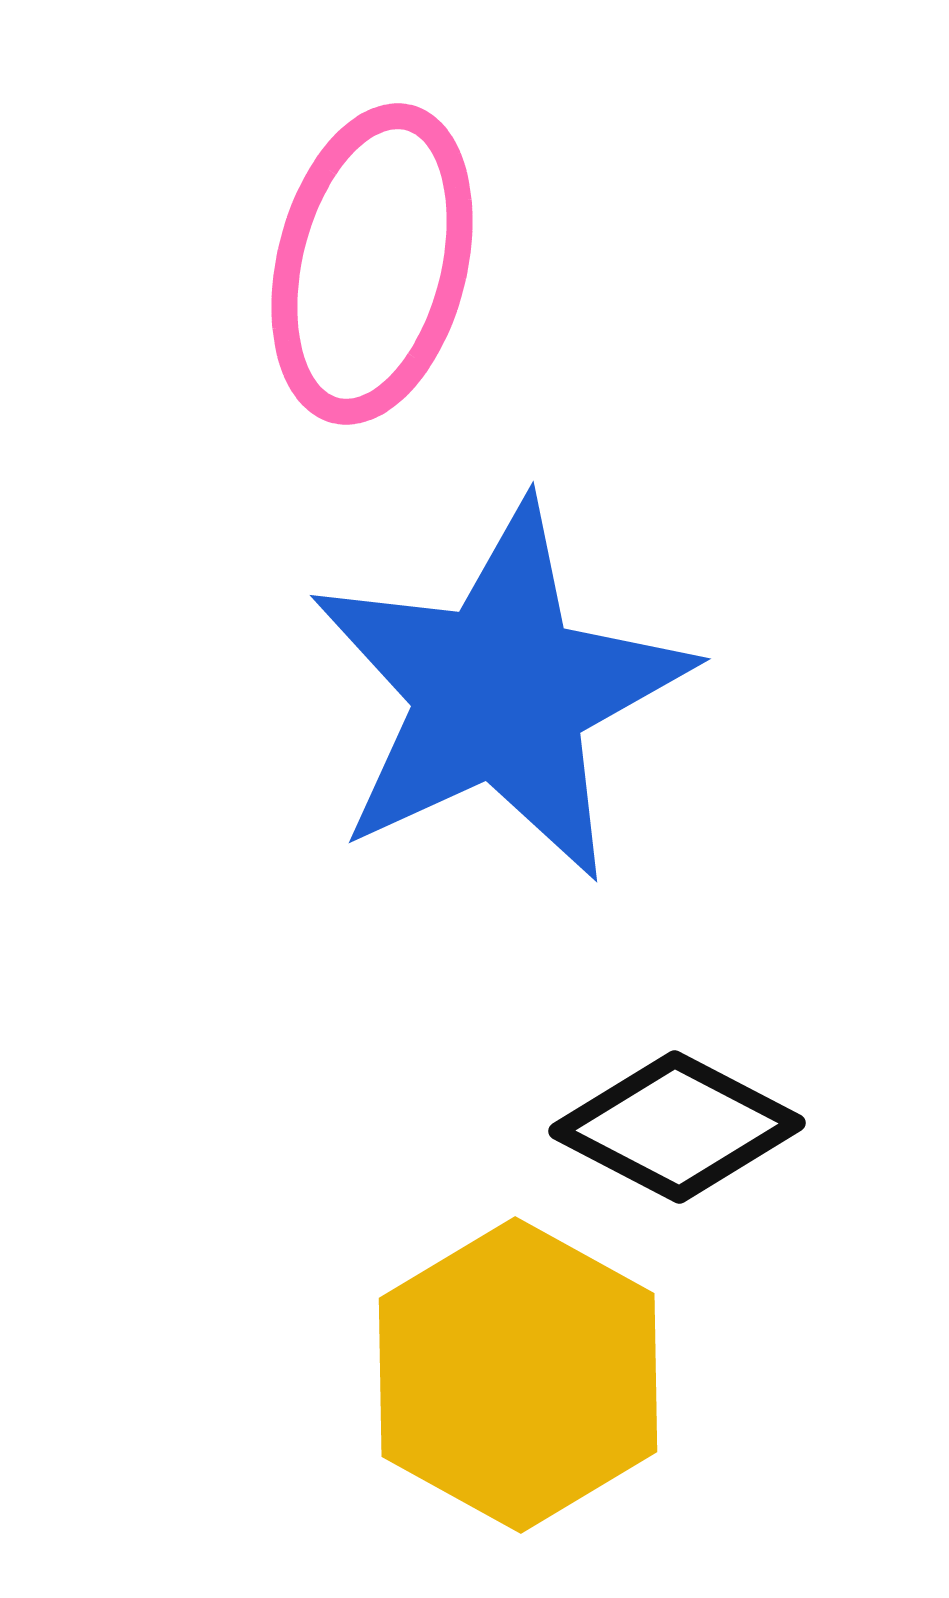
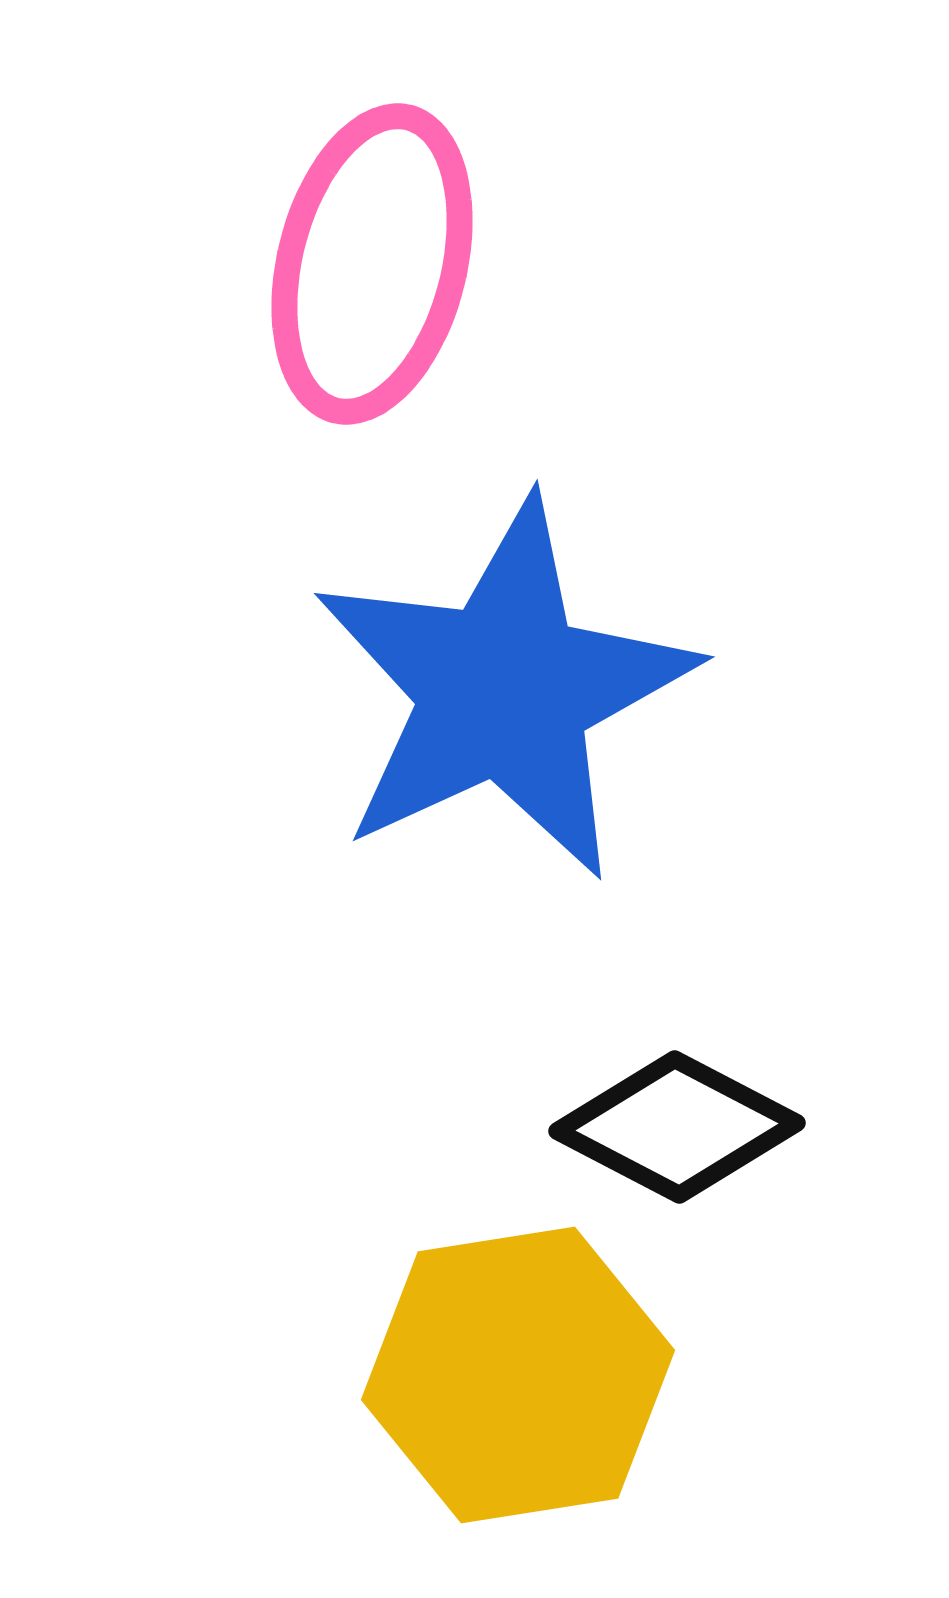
blue star: moved 4 px right, 2 px up
yellow hexagon: rotated 22 degrees clockwise
